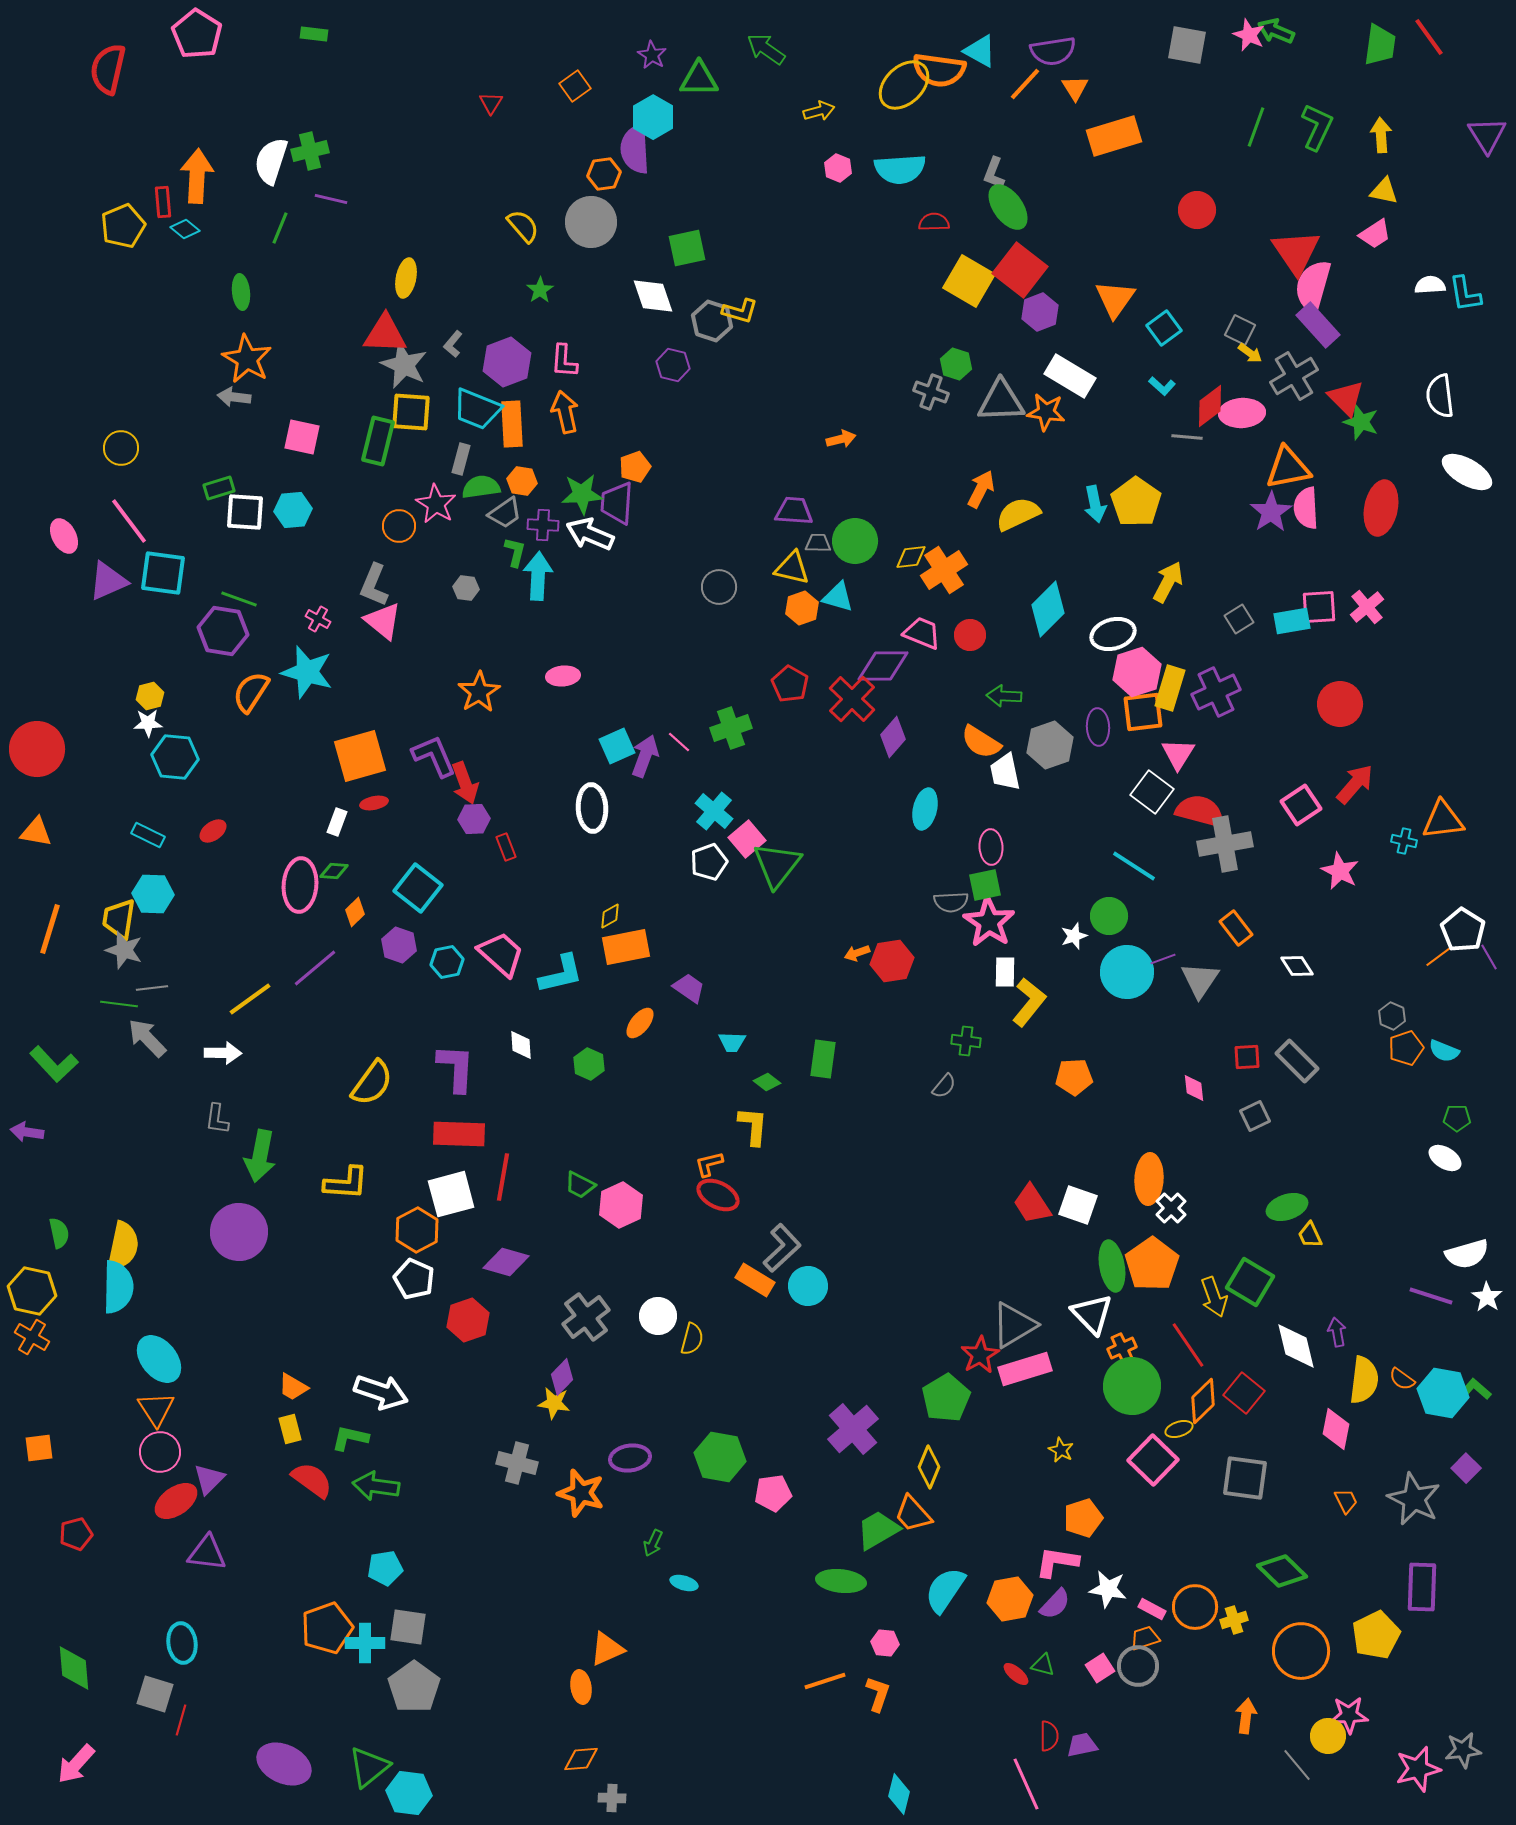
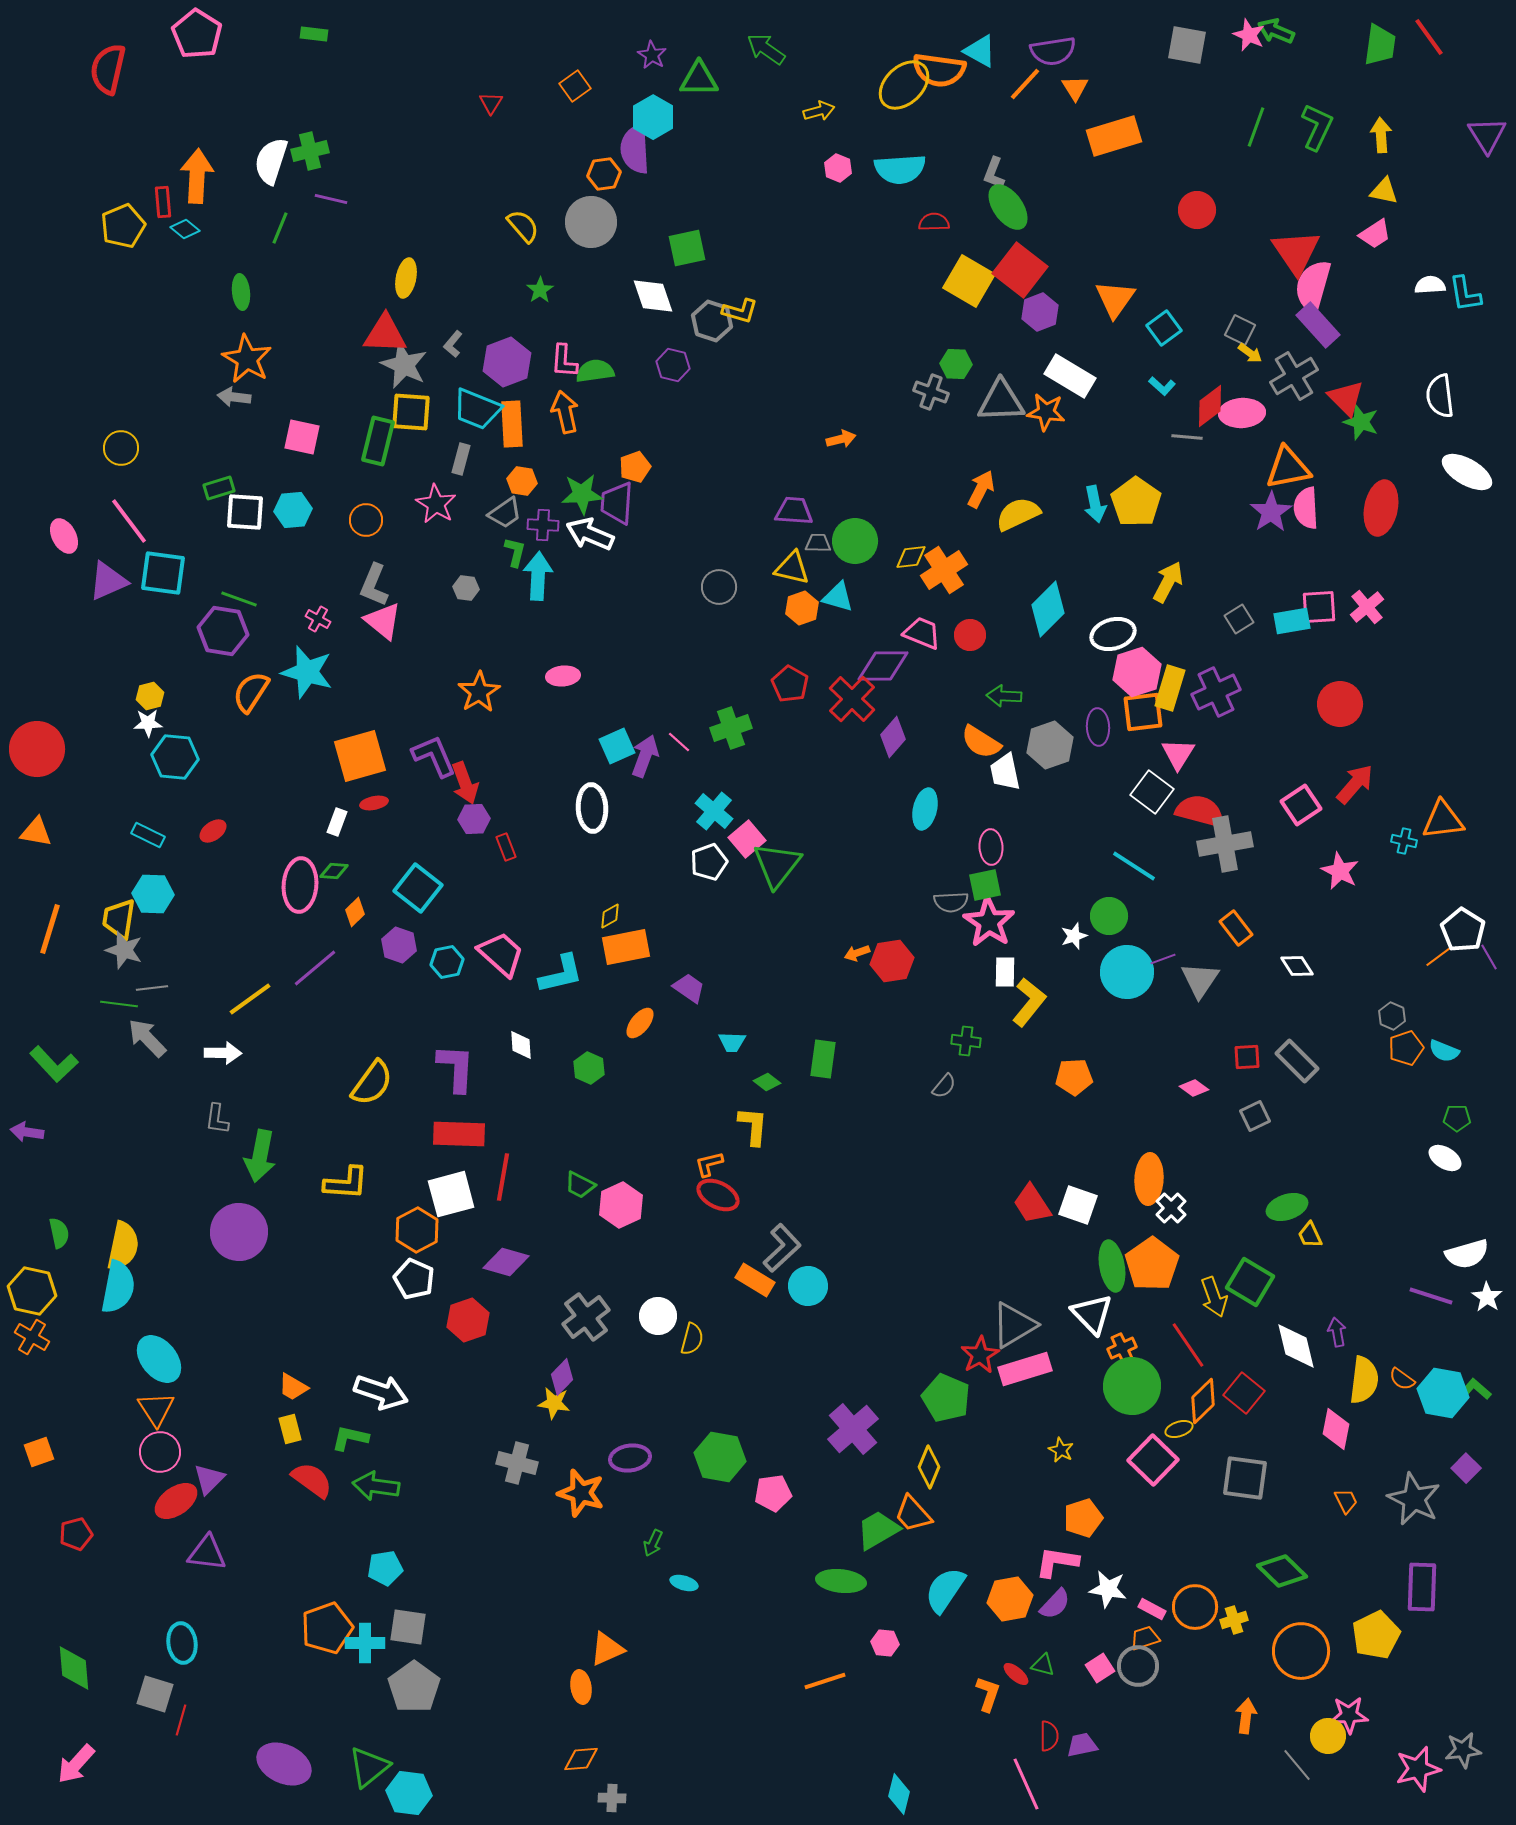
green hexagon at (956, 364): rotated 16 degrees counterclockwise
green semicircle at (481, 487): moved 114 px right, 116 px up
orange circle at (399, 526): moved 33 px left, 6 px up
green hexagon at (589, 1064): moved 4 px down
pink diamond at (1194, 1088): rotated 48 degrees counterclockwise
cyan semicircle at (118, 1287): rotated 10 degrees clockwise
green pentagon at (946, 1398): rotated 18 degrees counterclockwise
orange square at (39, 1448): moved 4 px down; rotated 12 degrees counterclockwise
orange L-shape at (878, 1694): moved 110 px right
